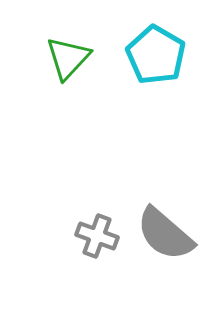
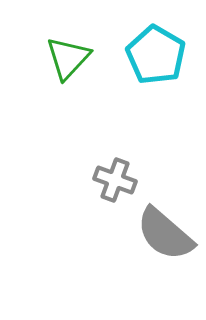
gray cross: moved 18 px right, 56 px up
